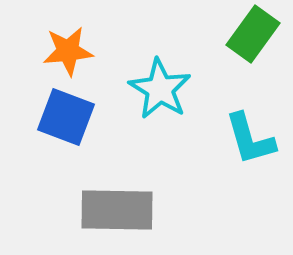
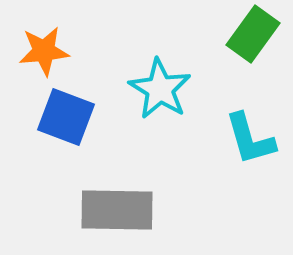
orange star: moved 24 px left
